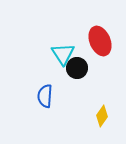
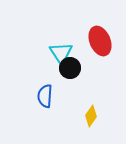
cyan triangle: moved 2 px left, 1 px up
black circle: moved 7 px left
yellow diamond: moved 11 px left
